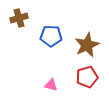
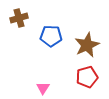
pink triangle: moved 8 px left, 3 px down; rotated 48 degrees clockwise
